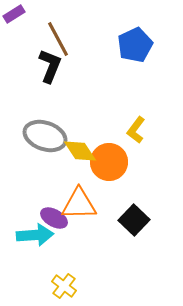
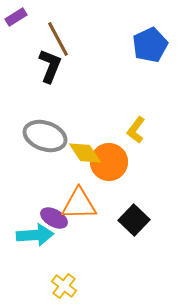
purple rectangle: moved 2 px right, 3 px down
blue pentagon: moved 15 px right
yellow diamond: moved 5 px right, 2 px down
